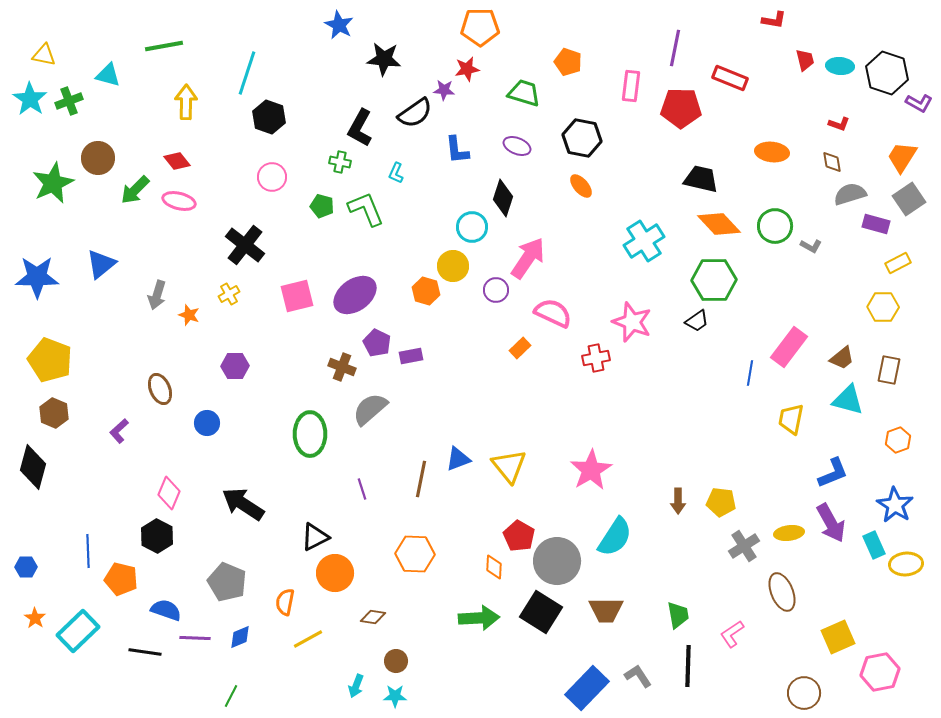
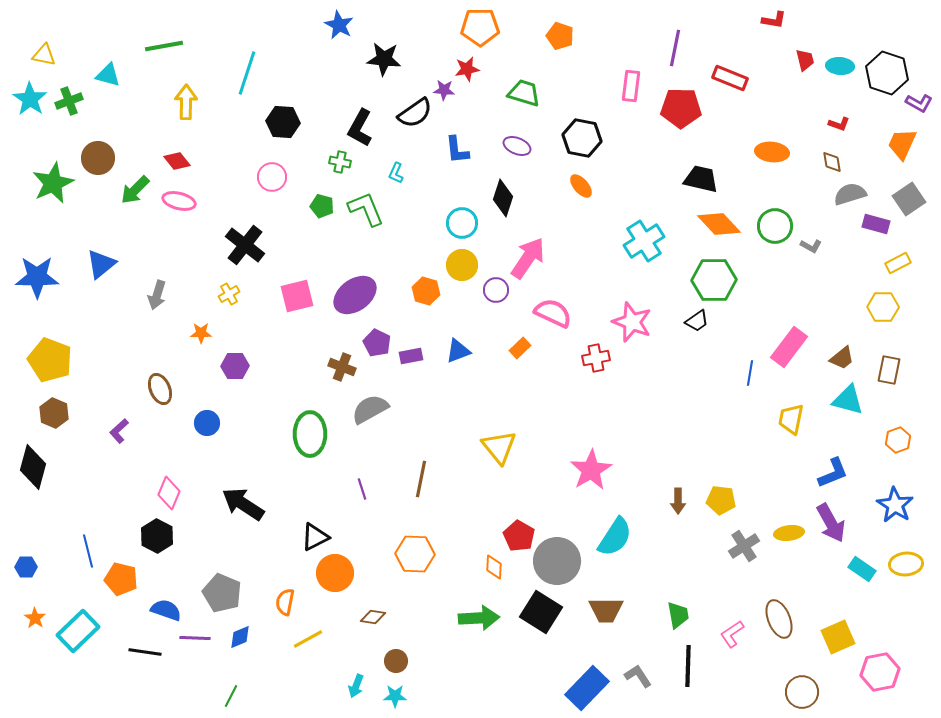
orange pentagon at (568, 62): moved 8 px left, 26 px up
black hexagon at (269, 117): moved 14 px right, 5 px down; rotated 16 degrees counterclockwise
orange trapezoid at (902, 157): moved 13 px up; rotated 8 degrees counterclockwise
cyan circle at (472, 227): moved 10 px left, 4 px up
yellow circle at (453, 266): moved 9 px right, 1 px up
orange star at (189, 315): moved 12 px right, 18 px down; rotated 20 degrees counterclockwise
gray semicircle at (370, 409): rotated 12 degrees clockwise
blue triangle at (458, 459): moved 108 px up
yellow triangle at (509, 466): moved 10 px left, 19 px up
yellow pentagon at (721, 502): moved 2 px up
cyan rectangle at (874, 545): moved 12 px left, 24 px down; rotated 32 degrees counterclockwise
blue line at (88, 551): rotated 12 degrees counterclockwise
gray pentagon at (227, 582): moved 5 px left, 11 px down
brown ellipse at (782, 592): moved 3 px left, 27 px down
brown circle at (804, 693): moved 2 px left, 1 px up
